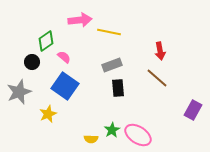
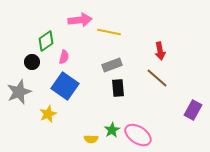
pink semicircle: rotated 64 degrees clockwise
